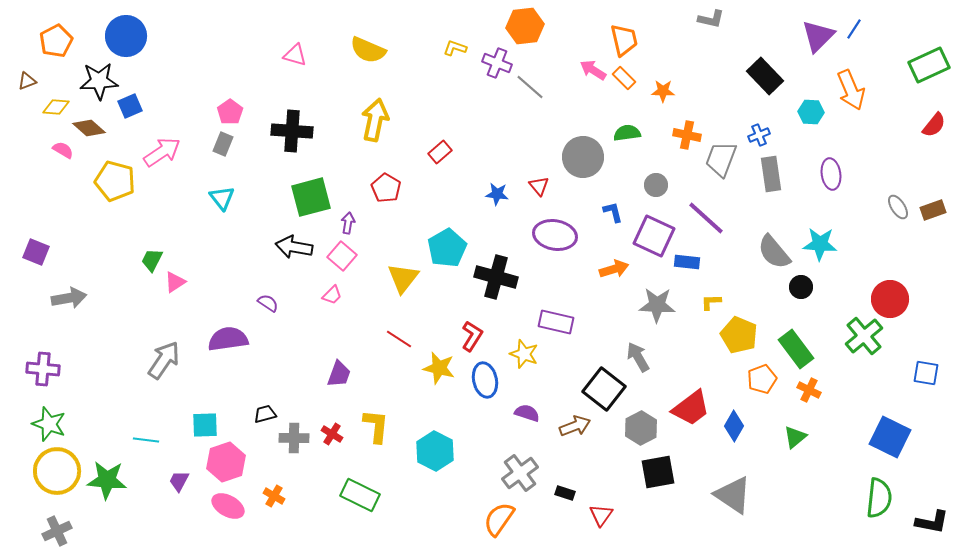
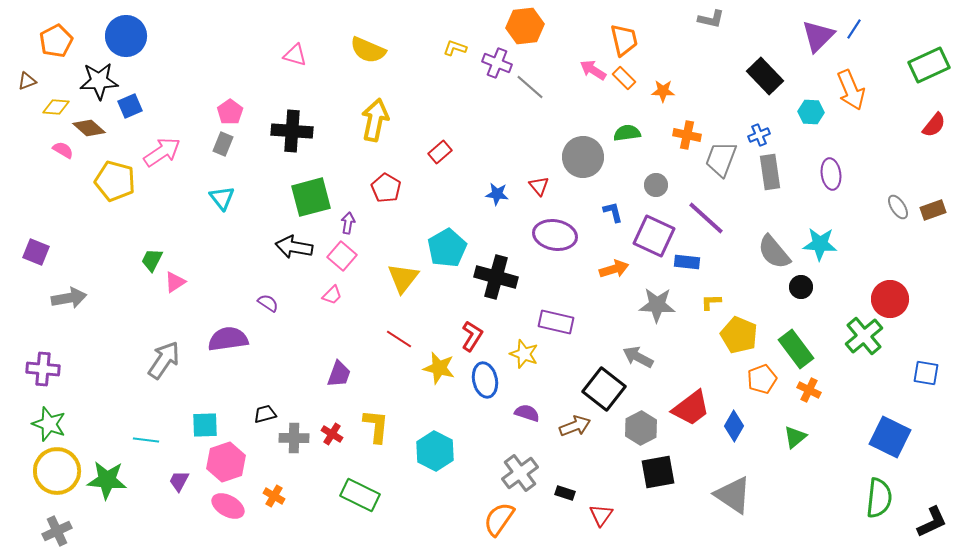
gray rectangle at (771, 174): moved 1 px left, 2 px up
gray arrow at (638, 357): rotated 32 degrees counterclockwise
black L-shape at (932, 522): rotated 36 degrees counterclockwise
